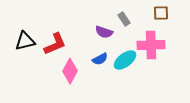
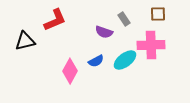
brown square: moved 3 px left, 1 px down
red L-shape: moved 24 px up
blue semicircle: moved 4 px left, 2 px down
